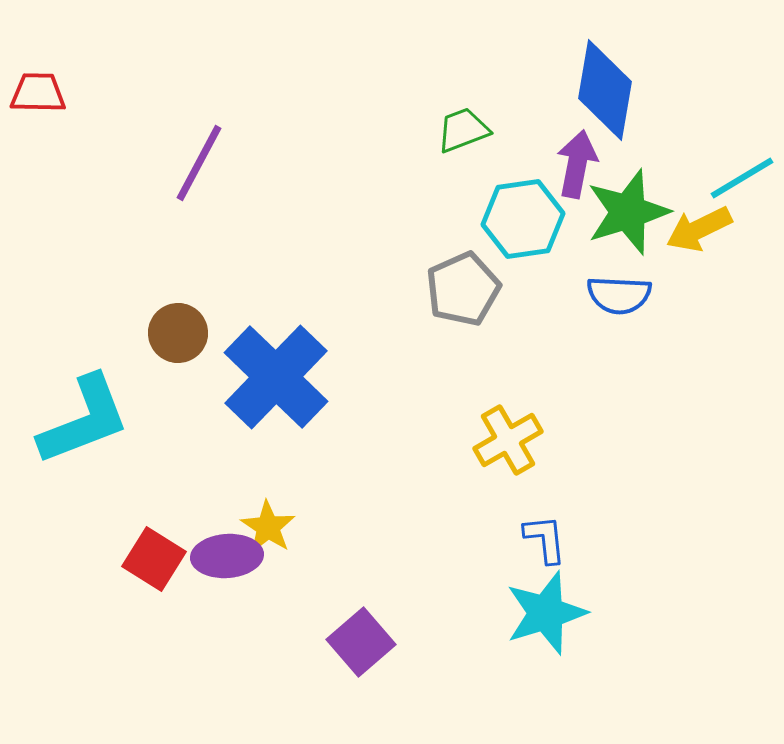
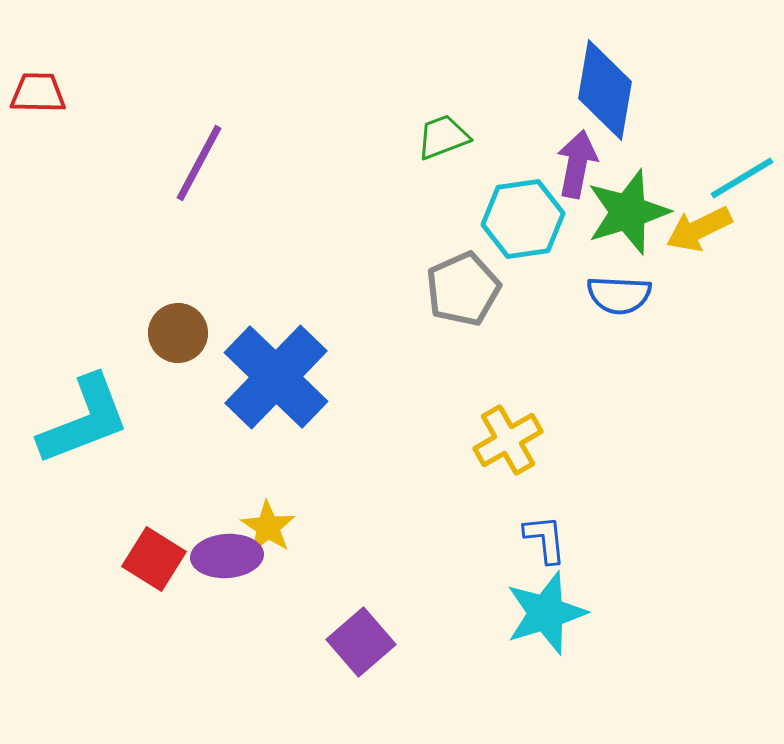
green trapezoid: moved 20 px left, 7 px down
